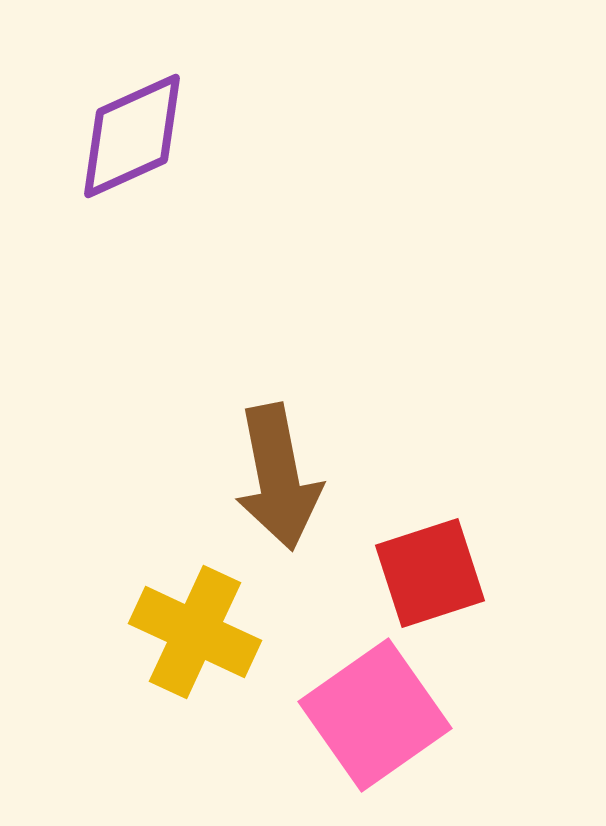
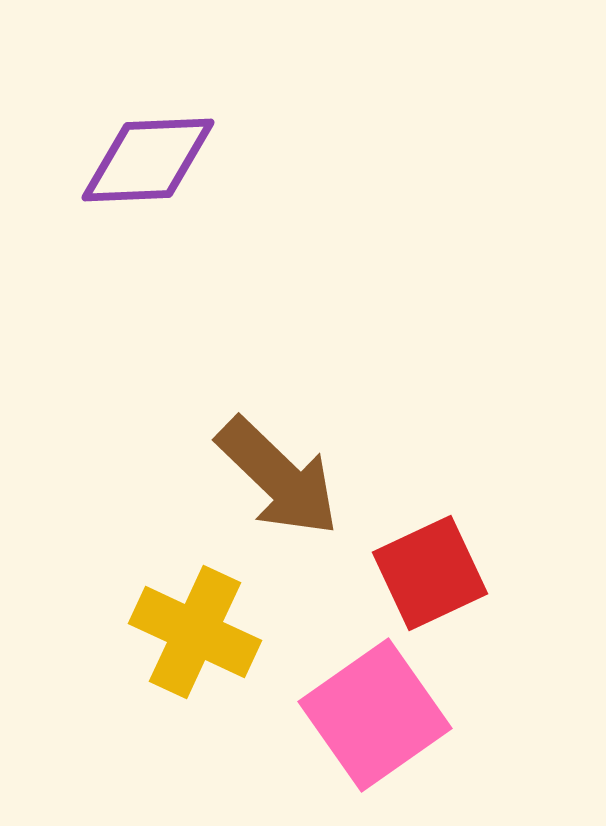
purple diamond: moved 16 px right, 24 px down; rotated 22 degrees clockwise
brown arrow: rotated 35 degrees counterclockwise
red square: rotated 7 degrees counterclockwise
